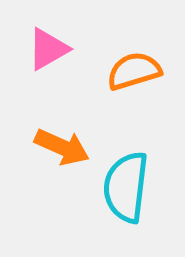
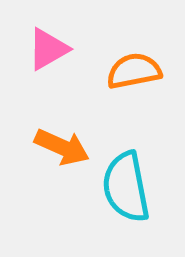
orange semicircle: rotated 6 degrees clockwise
cyan semicircle: rotated 18 degrees counterclockwise
